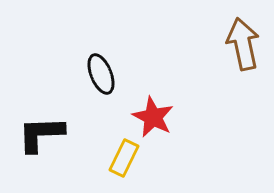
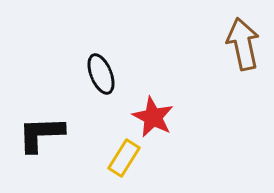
yellow rectangle: rotated 6 degrees clockwise
